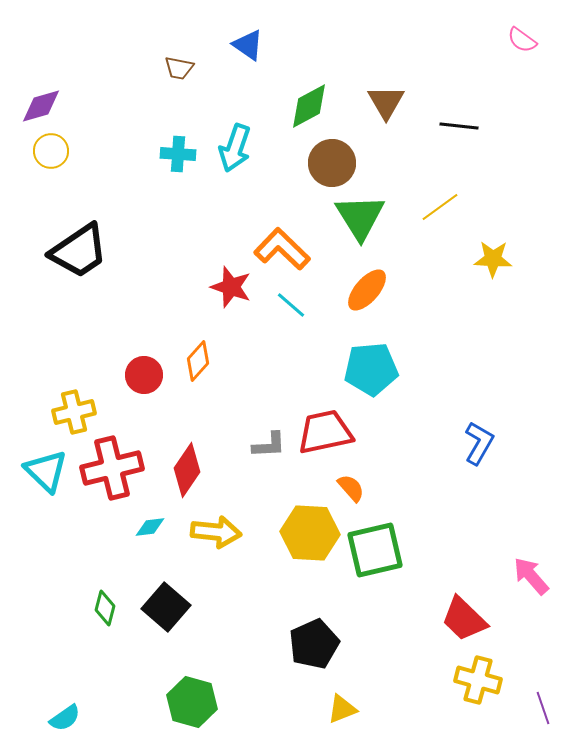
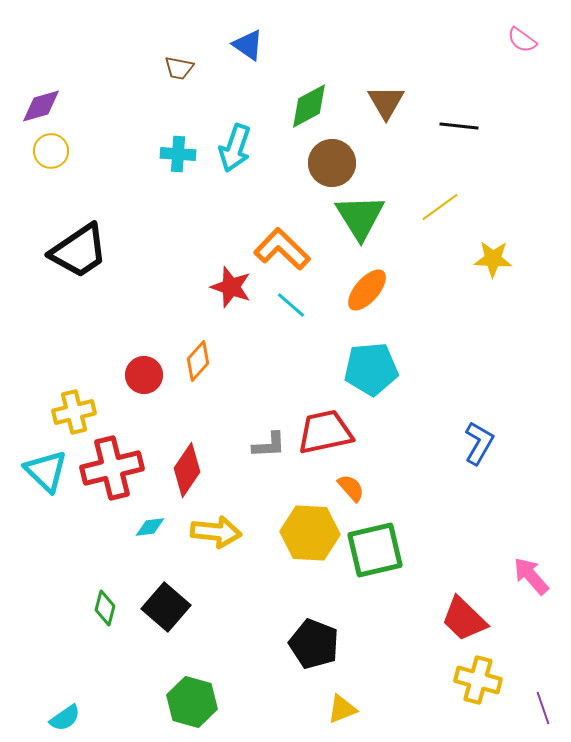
black pentagon at (314, 644): rotated 27 degrees counterclockwise
